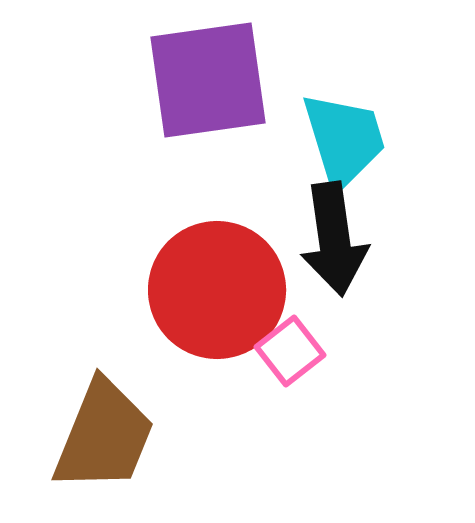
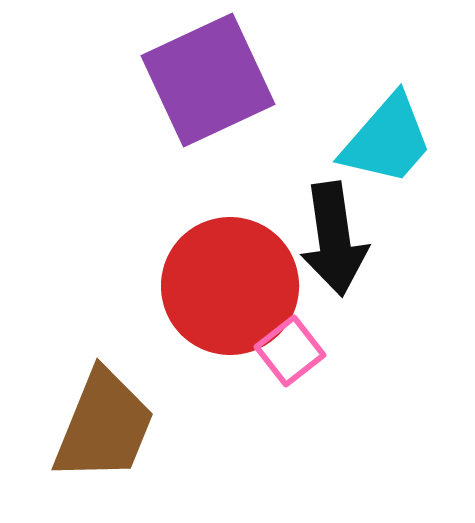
purple square: rotated 17 degrees counterclockwise
cyan trapezoid: moved 43 px right; rotated 58 degrees clockwise
red circle: moved 13 px right, 4 px up
brown trapezoid: moved 10 px up
